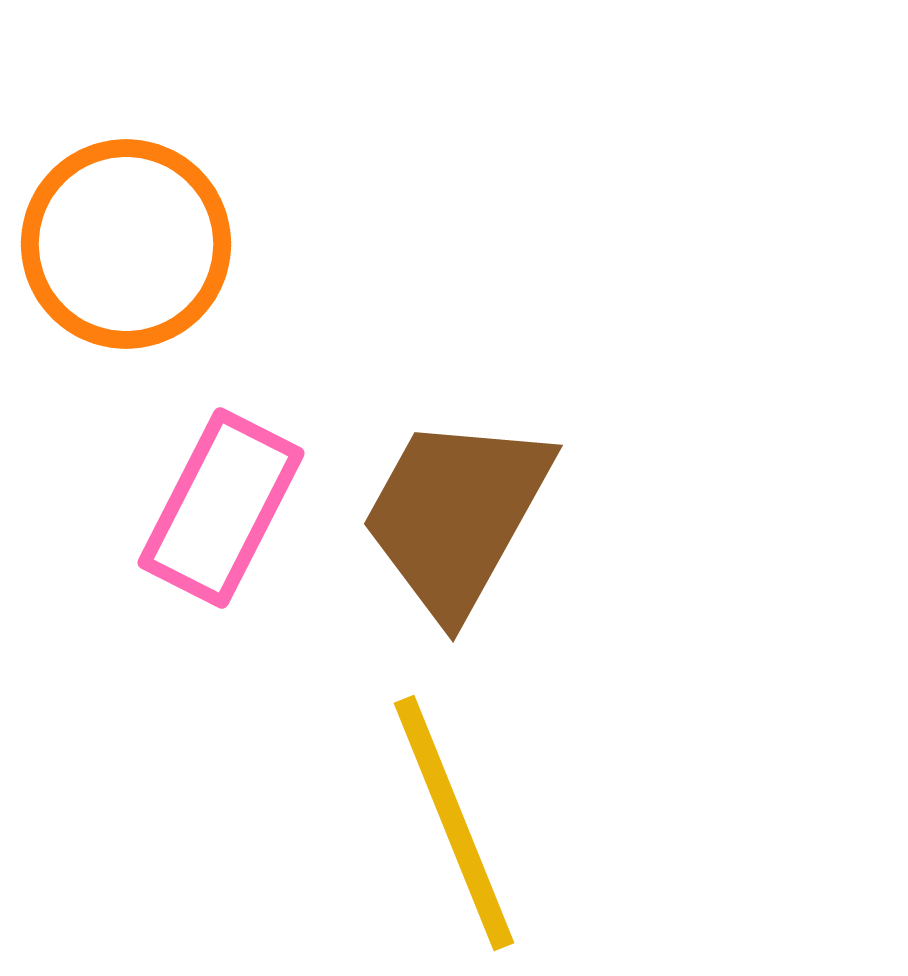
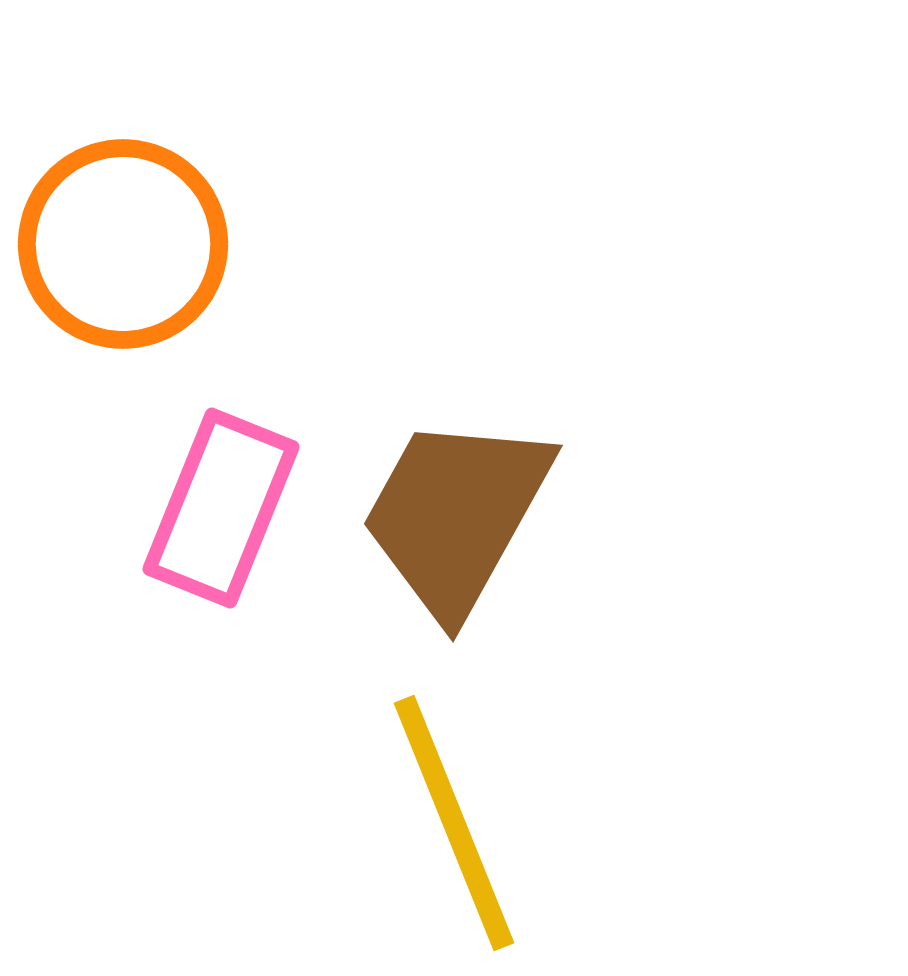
orange circle: moved 3 px left
pink rectangle: rotated 5 degrees counterclockwise
